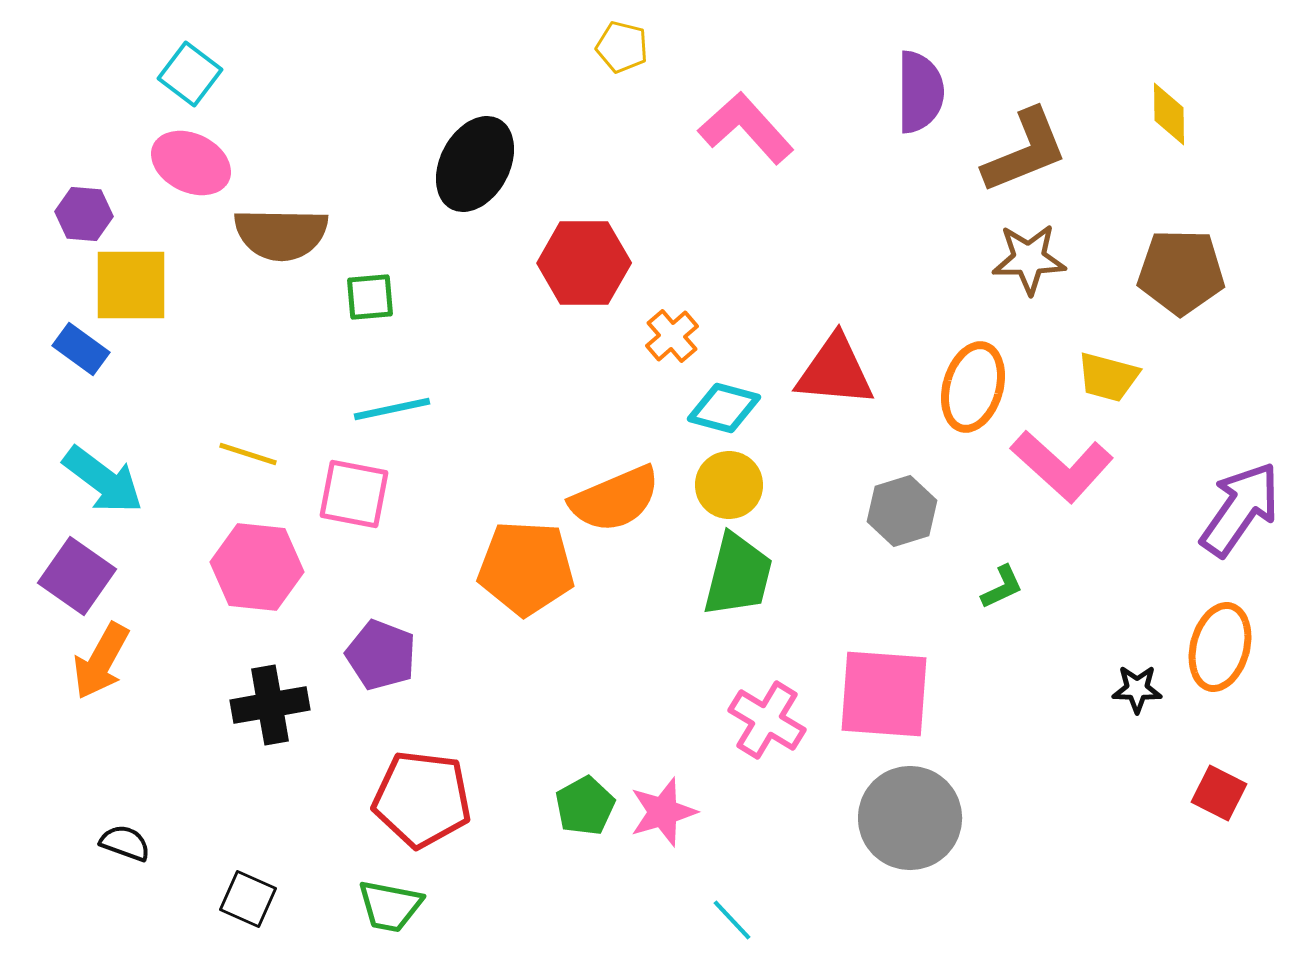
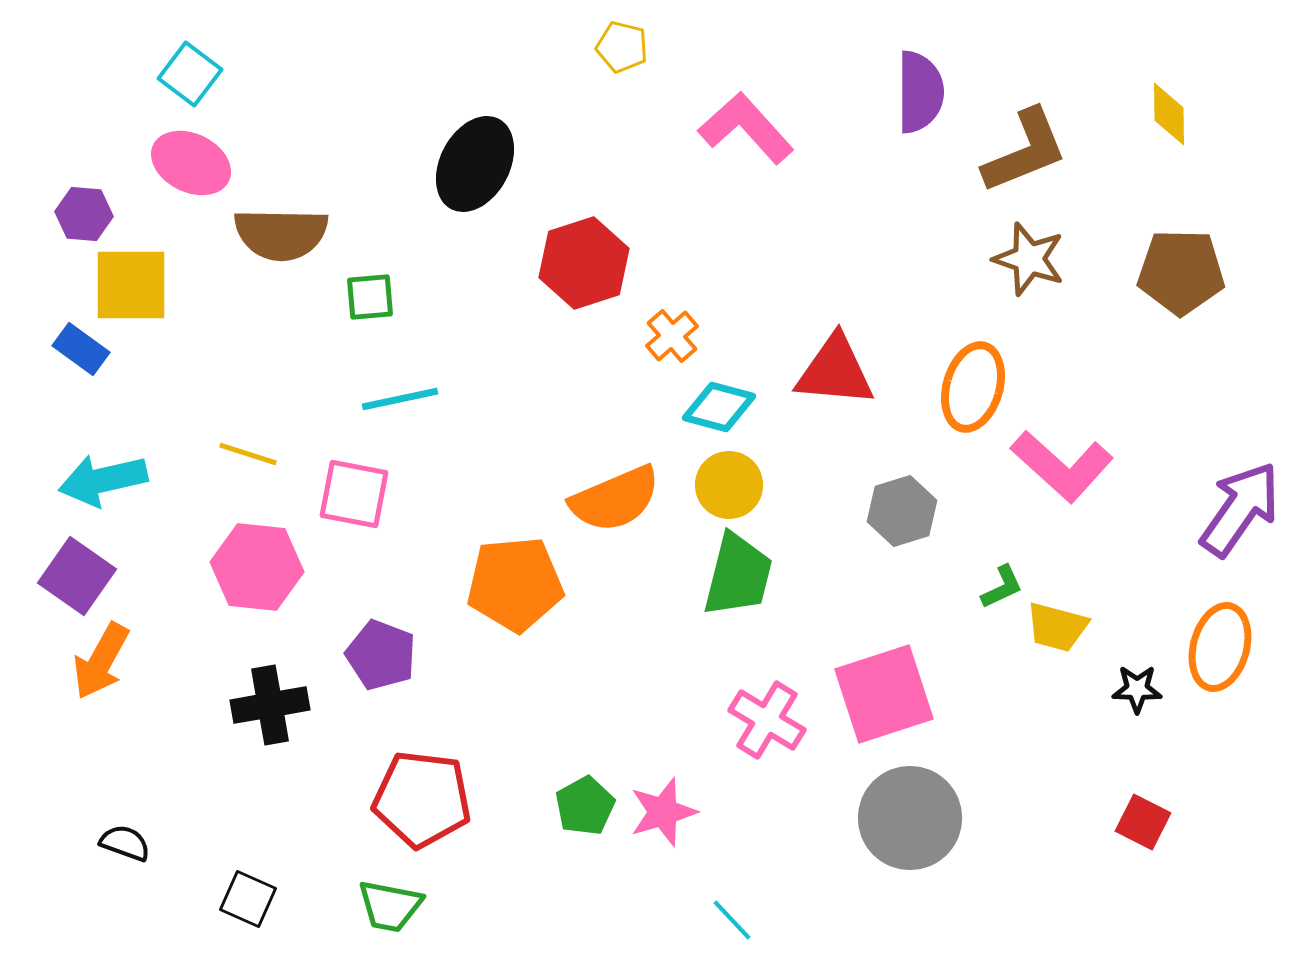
brown star at (1029, 259): rotated 20 degrees clockwise
red hexagon at (584, 263): rotated 18 degrees counterclockwise
yellow trapezoid at (1108, 377): moved 51 px left, 250 px down
cyan diamond at (724, 408): moved 5 px left, 1 px up
cyan line at (392, 409): moved 8 px right, 10 px up
cyan arrow at (103, 480): rotated 130 degrees clockwise
orange pentagon at (526, 568): moved 11 px left, 16 px down; rotated 8 degrees counterclockwise
pink square at (884, 694): rotated 22 degrees counterclockwise
red square at (1219, 793): moved 76 px left, 29 px down
